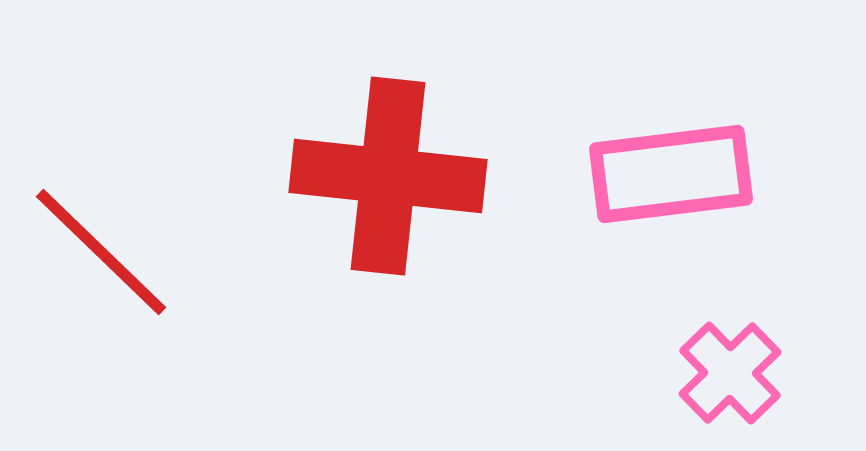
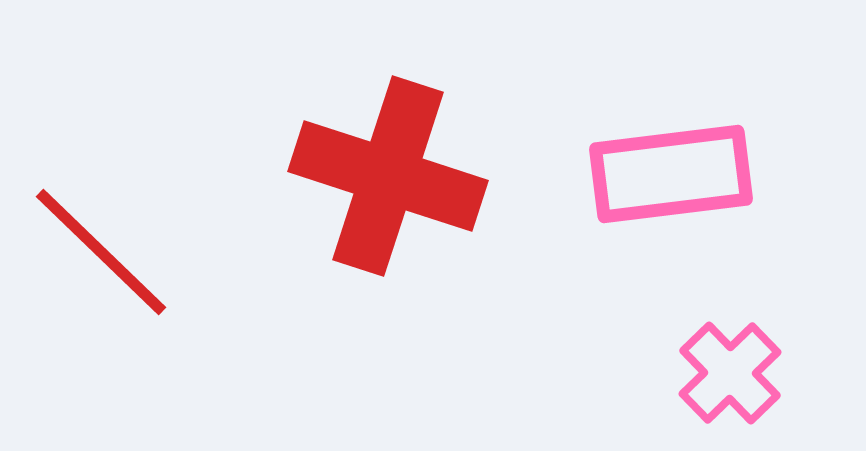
red cross: rotated 12 degrees clockwise
